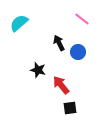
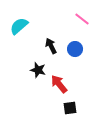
cyan semicircle: moved 3 px down
black arrow: moved 8 px left, 3 px down
blue circle: moved 3 px left, 3 px up
red arrow: moved 2 px left, 1 px up
